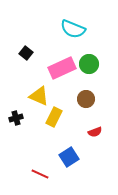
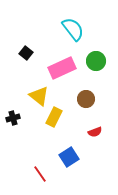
cyan semicircle: rotated 150 degrees counterclockwise
green circle: moved 7 px right, 3 px up
yellow triangle: rotated 15 degrees clockwise
black cross: moved 3 px left
red line: rotated 30 degrees clockwise
